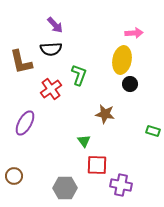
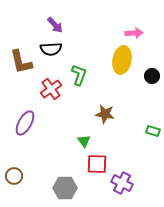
black circle: moved 22 px right, 8 px up
red square: moved 1 px up
purple cross: moved 1 px right, 2 px up; rotated 15 degrees clockwise
